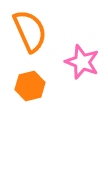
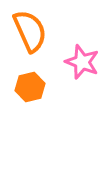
orange hexagon: moved 1 px down
